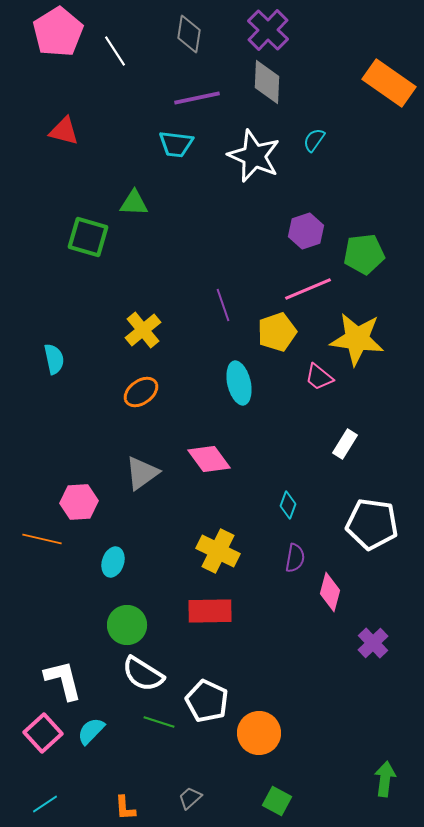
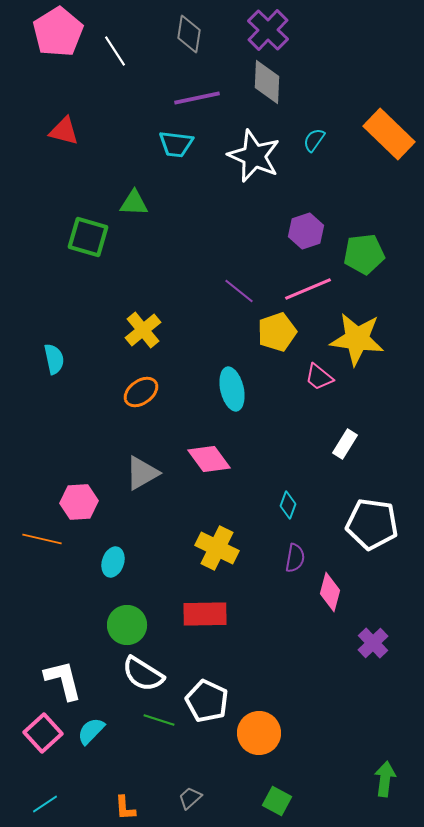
orange rectangle at (389, 83): moved 51 px down; rotated 9 degrees clockwise
purple line at (223, 305): moved 16 px right, 14 px up; rotated 32 degrees counterclockwise
cyan ellipse at (239, 383): moved 7 px left, 6 px down
gray triangle at (142, 473): rotated 6 degrees clockwise
yellow cross at (218, 551): moved 1 px left, 3 px up
red rectangle at (210, 611): moved 5 px left, 3 px down
green line at (159, 722): moved 2 px up
